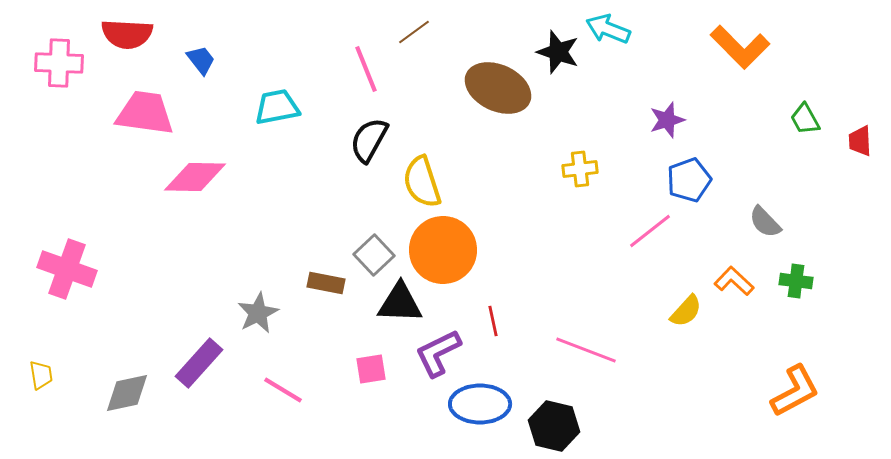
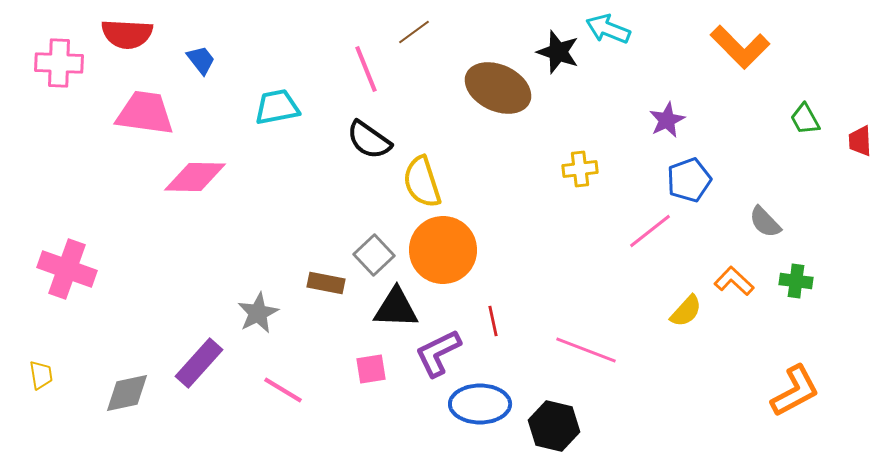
purple star at (667, 120): rotated 9 degrees counterclockwise
black semicircle at (369, 140): rotated 84 degrees counterclockwise
black triangle at (400, 303): moved 4 px left, 5 px down
